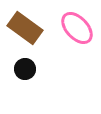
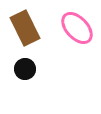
brown rectangle: rotated 28 degrees clockwise
